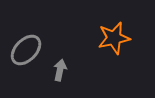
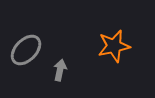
orange star: moved 8 px down
